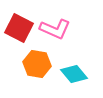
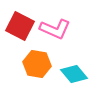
red square: moved 1 px right, 2 px up
